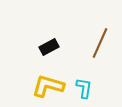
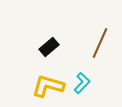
black rectangle: rotated 12 degrees counterclockwise
cyan L-shape: moved 2 px left, 5 px up; rotated 35 degrees clockwise
